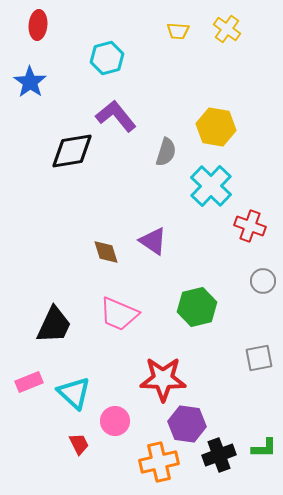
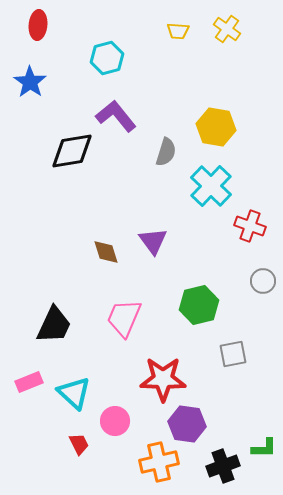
purple triangle: rotated 20 degrees clockwise
green hexagon: moved 2 px right, 2 px up
pink trapezoid: moved 5 px right, 4 px down; rotated 90 degrees clockwise
gray square: moved 26 px left, 4 px up
black cross: moved 4 px right, 11 px down
